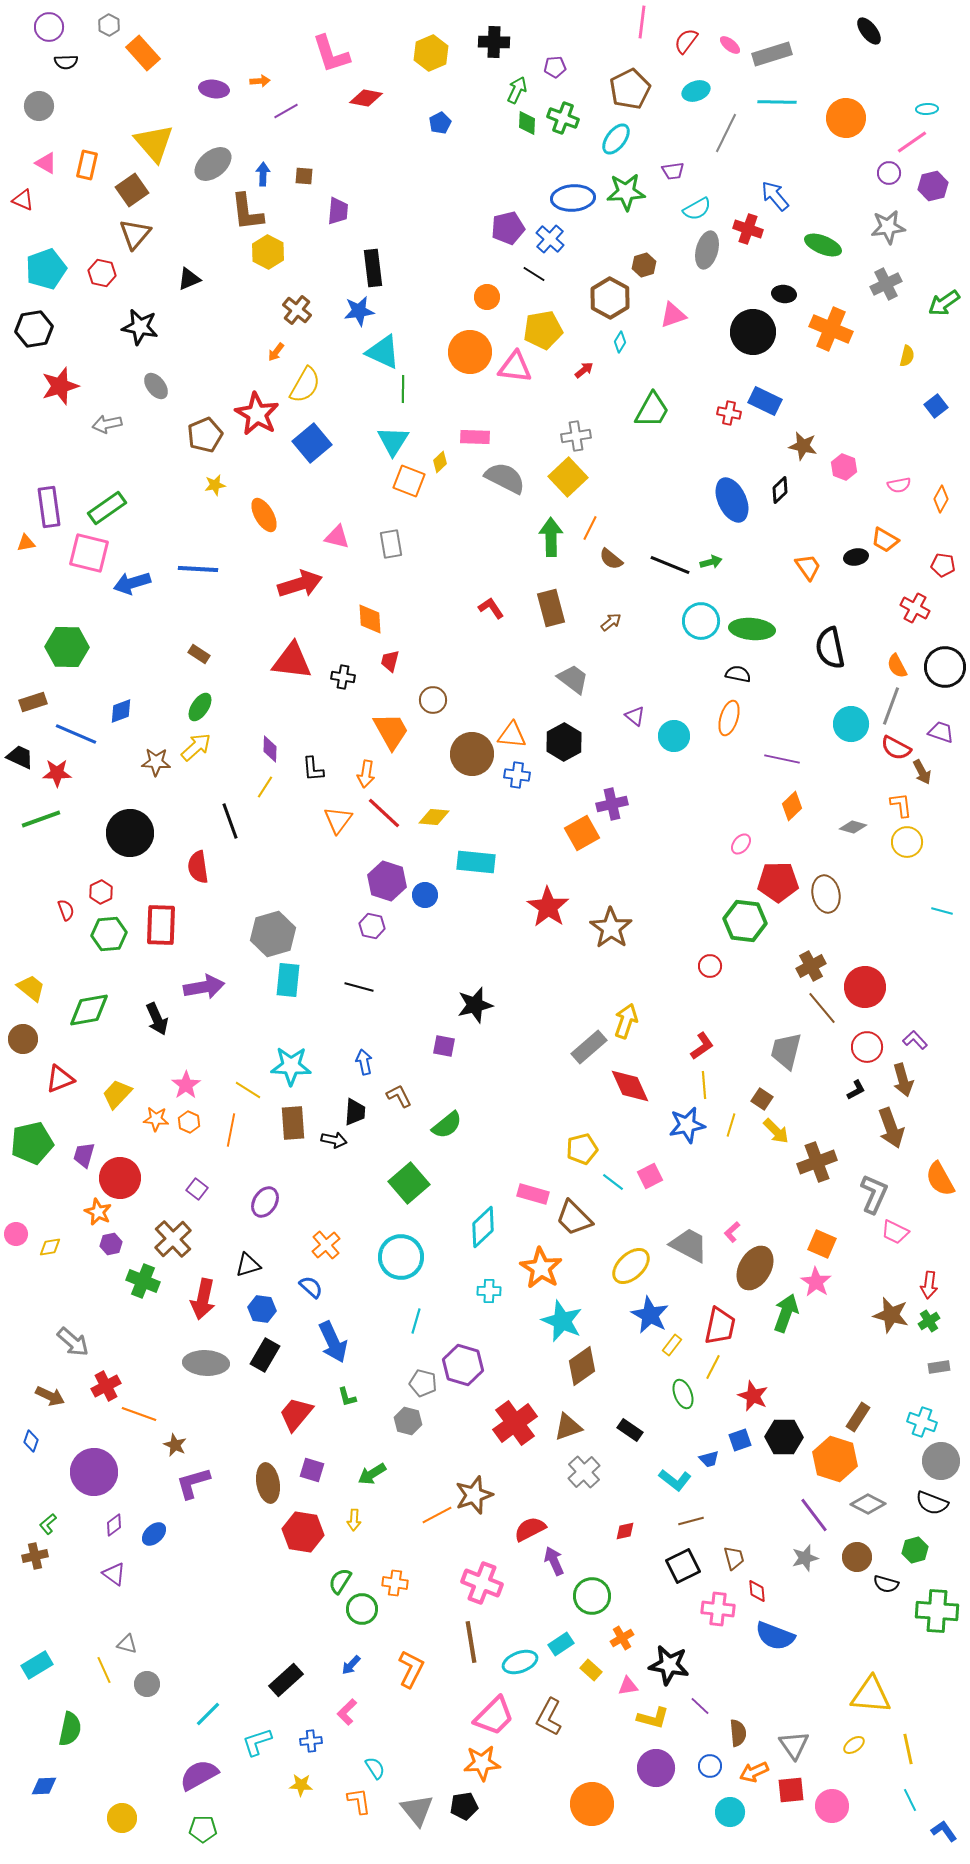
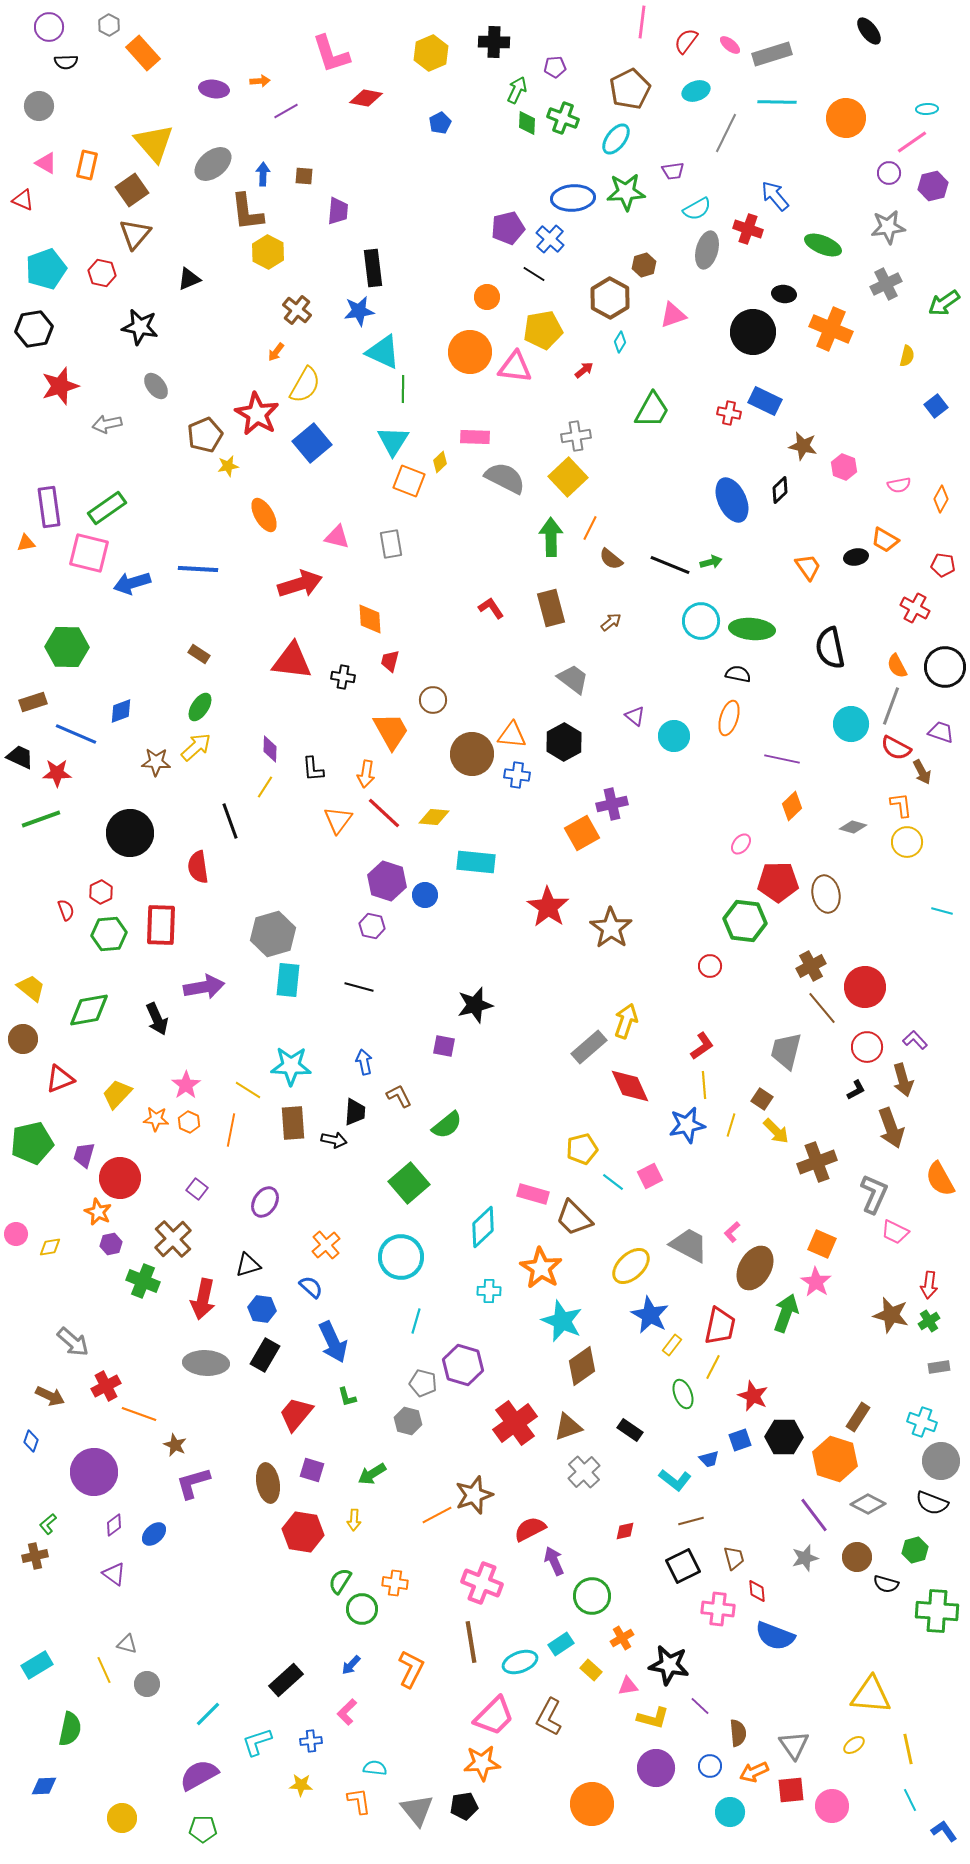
yellow star at (215, 485): moved 13 px right, 19 px up
cyan semicircle at (375, 1768): rotated 50 degrees counterclockwise
